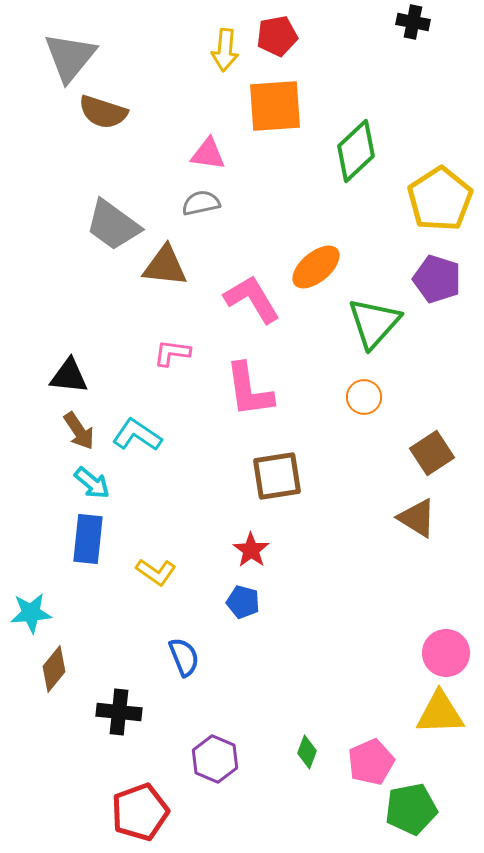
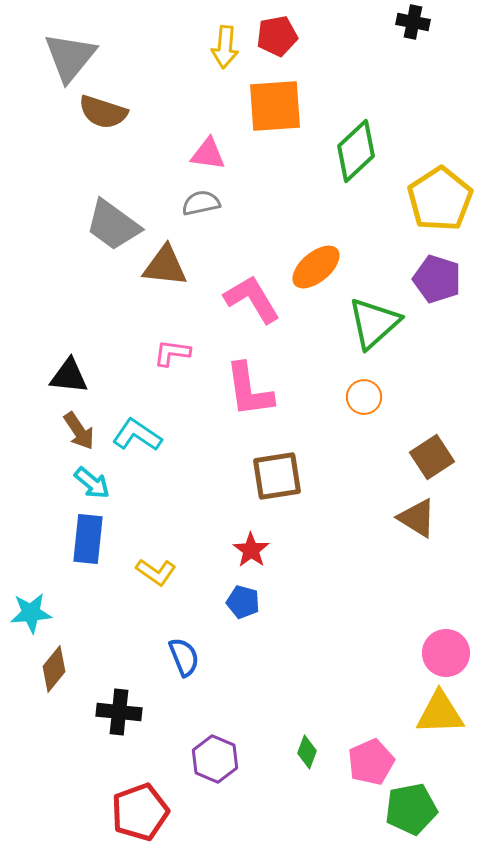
yellow arrow at (225, 50): moved 3 px up
green triangle at (374, 323): rotated 6 degrees clockwise
brown square at (432, 453): moved 4 px down
